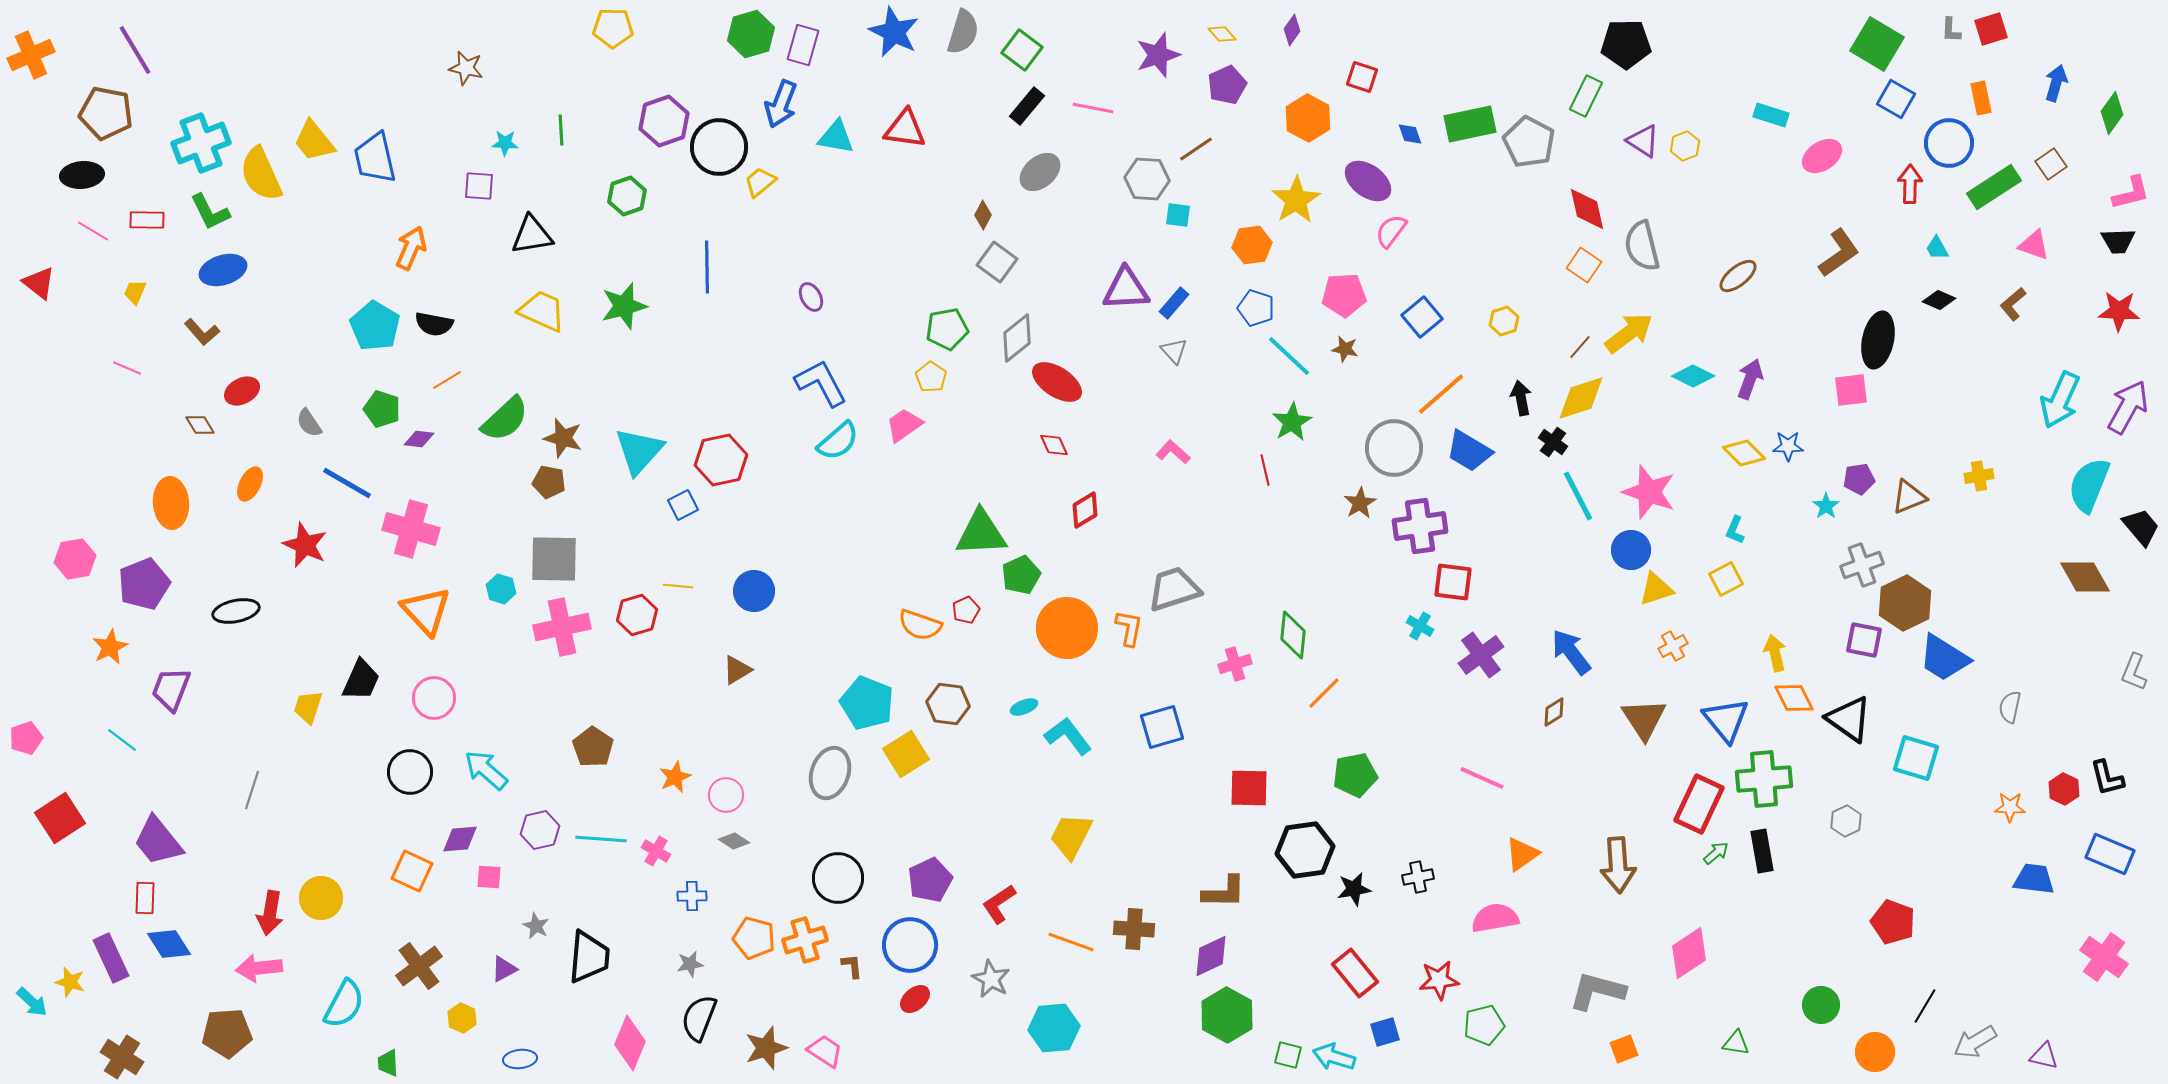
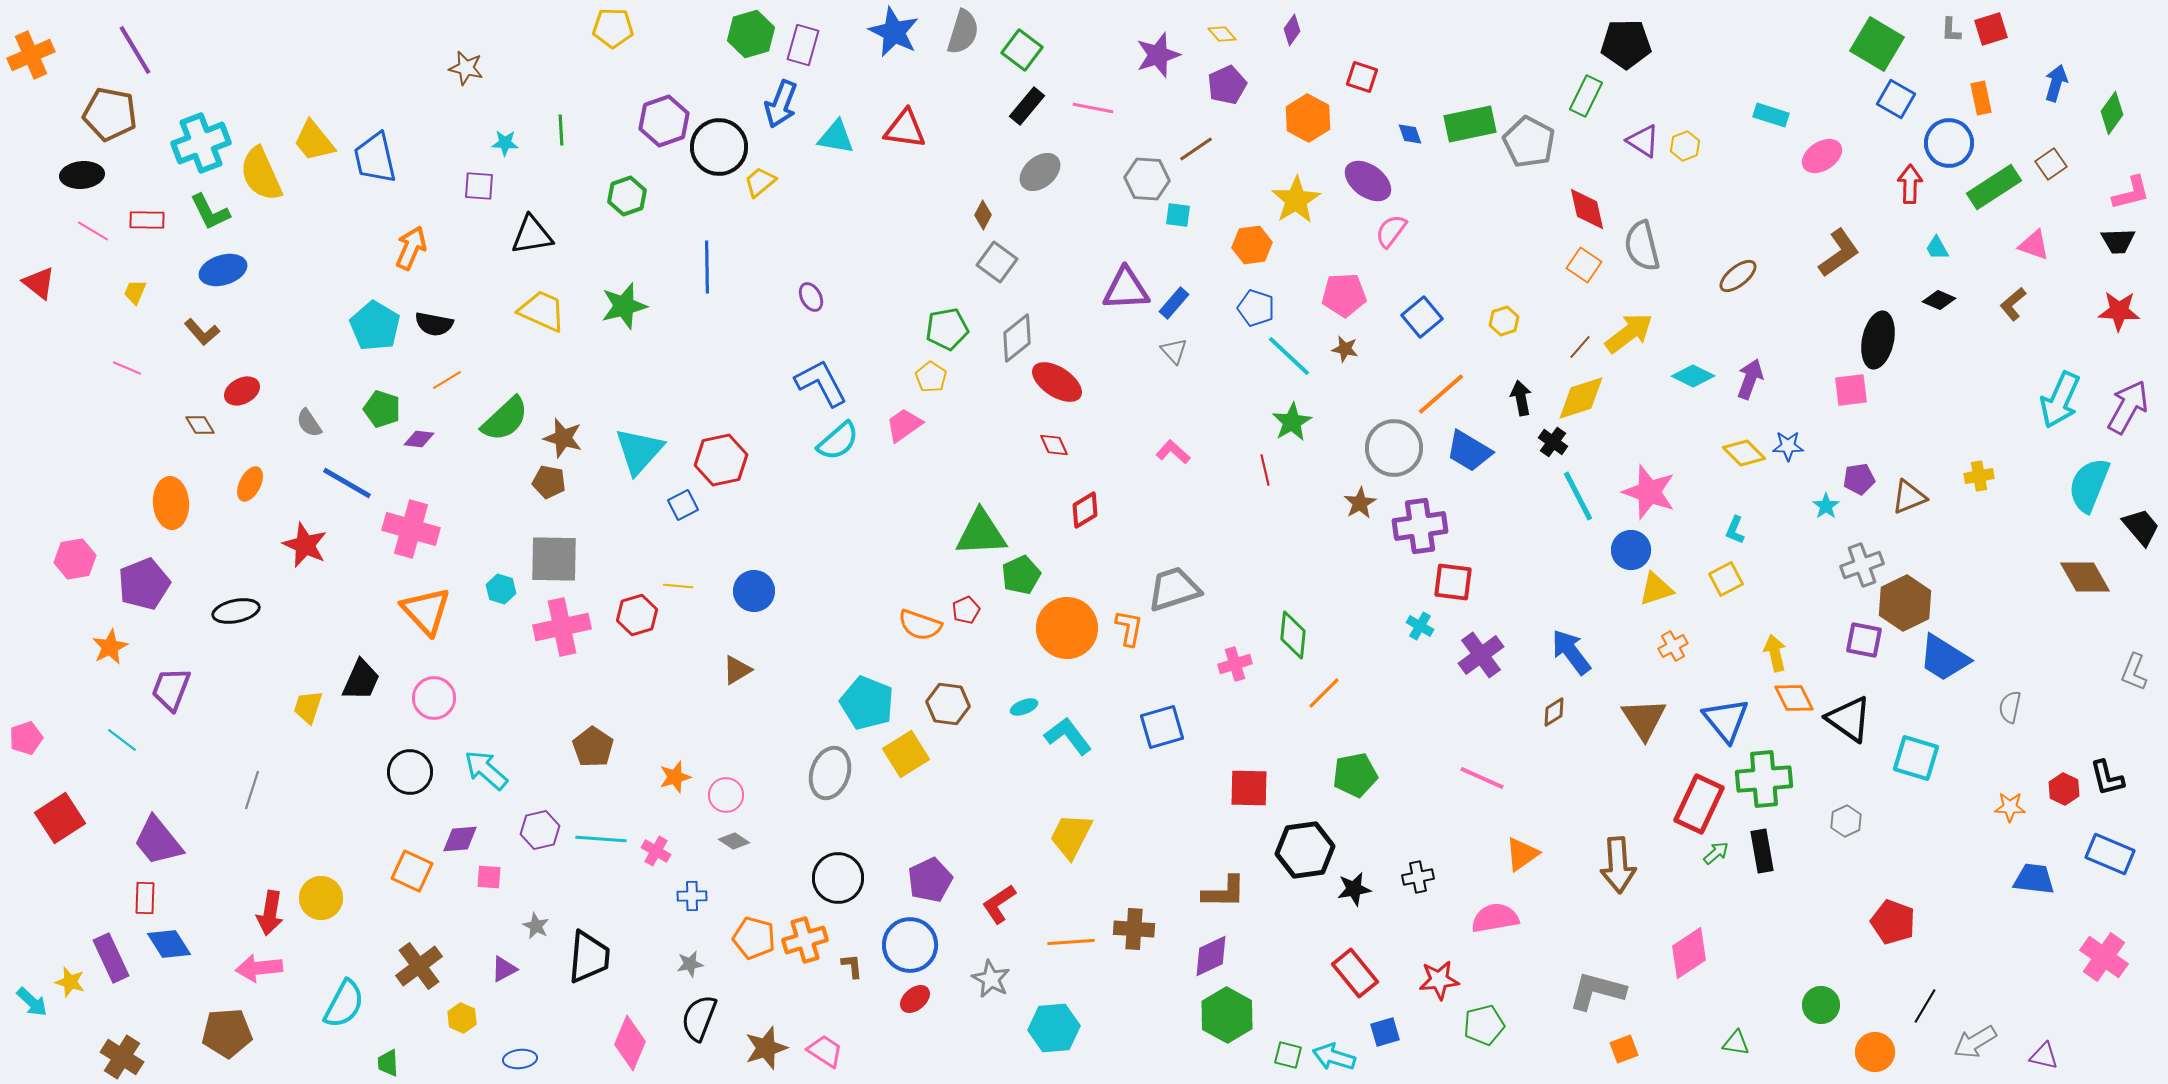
brown pentagon at (106, 113): moved 4 px right, 1 px down
orange star at (675, 777): rotated 8 degrees clockwise
orange line at (1071, 942): rotated 24 degrees counterclockwise
